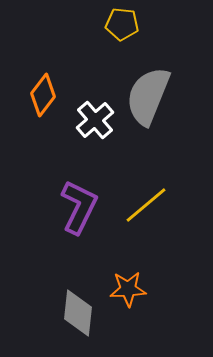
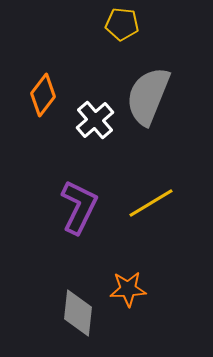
yellow line: moved 5 px right, 2 px up; rotated 9 degrees clockwise
